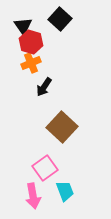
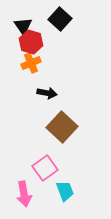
black arrow: moved 3 px right, 6 px down; rotated 114 degrees counterclockwise
pink arrow: moved 9 px left, 2 px up
